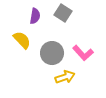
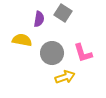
purple semicircle: moved 4 px right, 3 px down
yellow semicircle: rotated 36 degrees counterclockwise
pink L-shape: rotated 25 degrees clockwise
